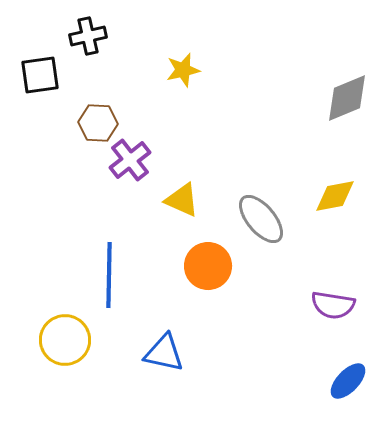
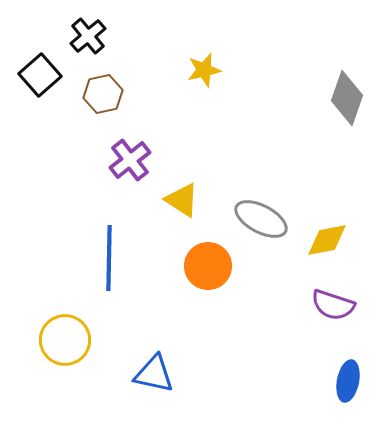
black cross: rotated 27 degrees counterclockwise
yellow star: moved 21 px right
black square: rotated 33 degrees counterclockwise
gray diamond: rotated 48 degrees counterclockwise
brown hexagon: moved 5 px right, 29 px up; rotated 15 degrees counterclockwise
yellow diamond: moved 8 px left, 44 px down
yellow triangle: rotated 9 degrees clockwise
gray ellipse: rotated 22 degrees counterclockwise
blue line: moved 17 px up
purple semicircle: rotated 9 degrees clockwise
blue triangle: moved 10 px left, 21 px down
blue ellipse: rotated 33 degrees counterclockwise
